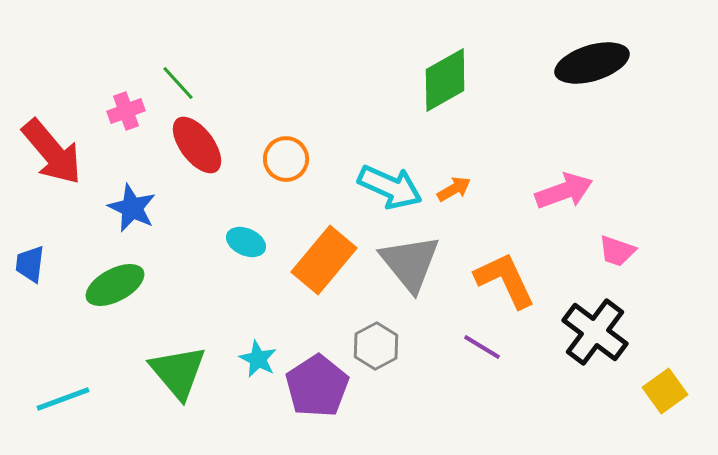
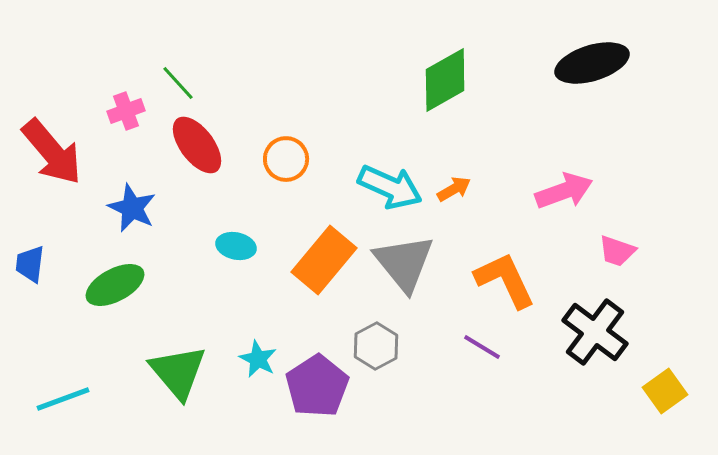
cyan ellipse: moved 10 px left, 4 px down; rotated 12 degrees counterclockwise
gray triangle: moved 6 px left
